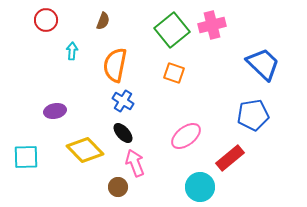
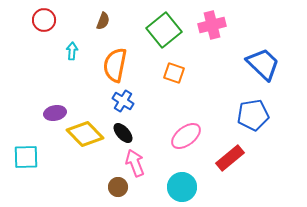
red circle: moved 2 px left
green square: moved 8 px left
purple ellipse: moved 2 px down
yellow diamond: moved 16 px up
cyan circle: moved 18 px left
